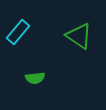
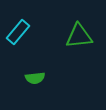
green triangle: rotated 40 degrees counterclockwise
